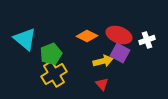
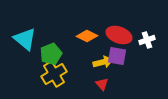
purple square: moved 3 px left, 3 px down; rotated 18 degrees counterclockwise
yellow arrow: moved 1 px down
